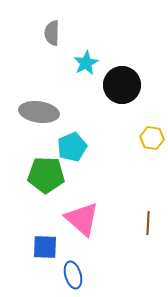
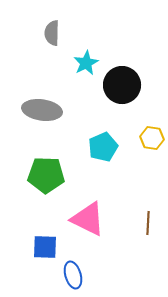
gray ellipse: moved 3 px right, 2 px up
cyan pentagon: moved 31 px right
pink triangle: moved 6 px right; rotated 15 degrees counterclockwise
